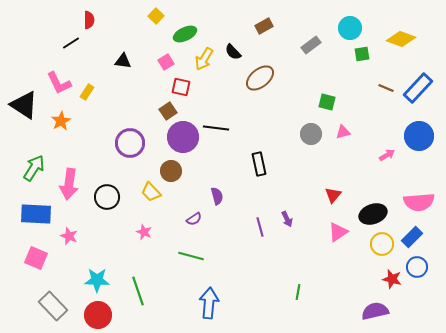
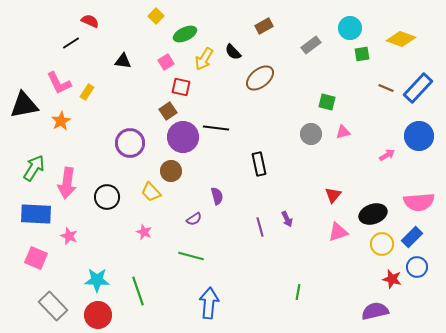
red semicircle at (89, 20): moved 1 px right, 1 px down; rotated 66 degrees counterclockwise
black triangle at (24, 105): rotated 44 degrees counterclockwise
pink arrow at (69, 184): moved 2 px left, 1 px up
pink triangle at (338, 232): rotated 15 degrees clockwise
